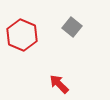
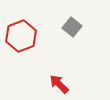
red hexagon: moved 1 px left, 1 px down; rotated 16 degrees clockwise
